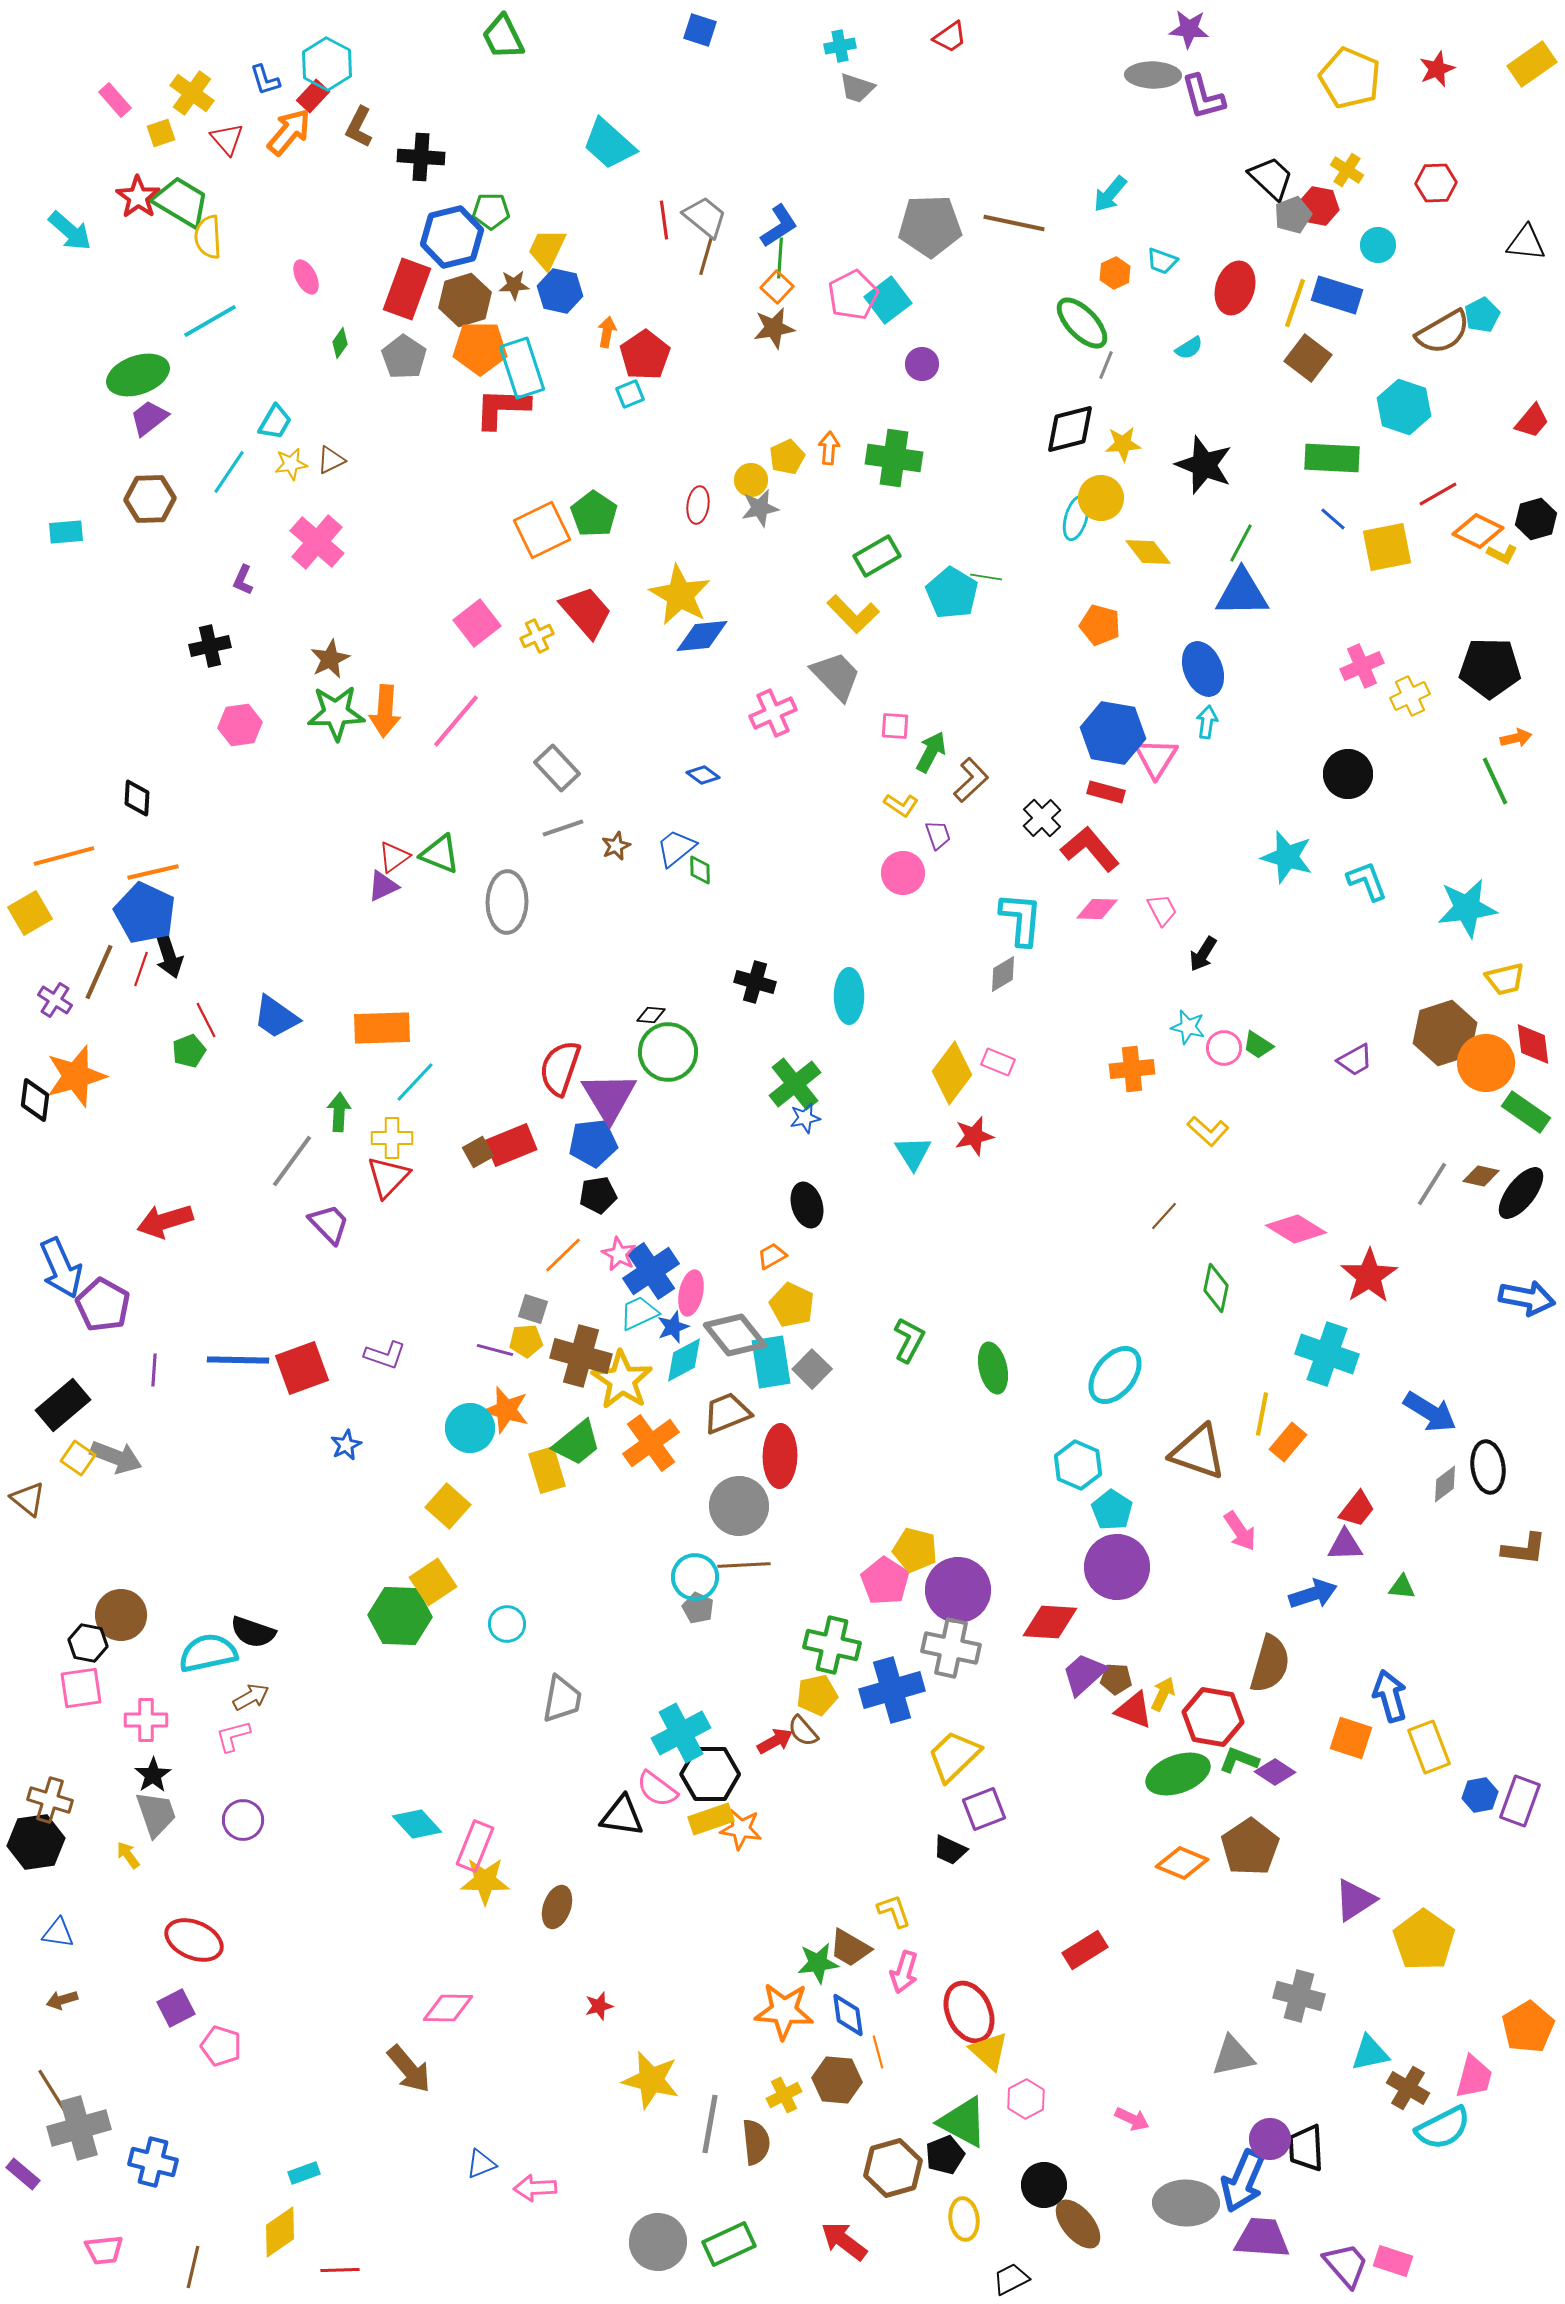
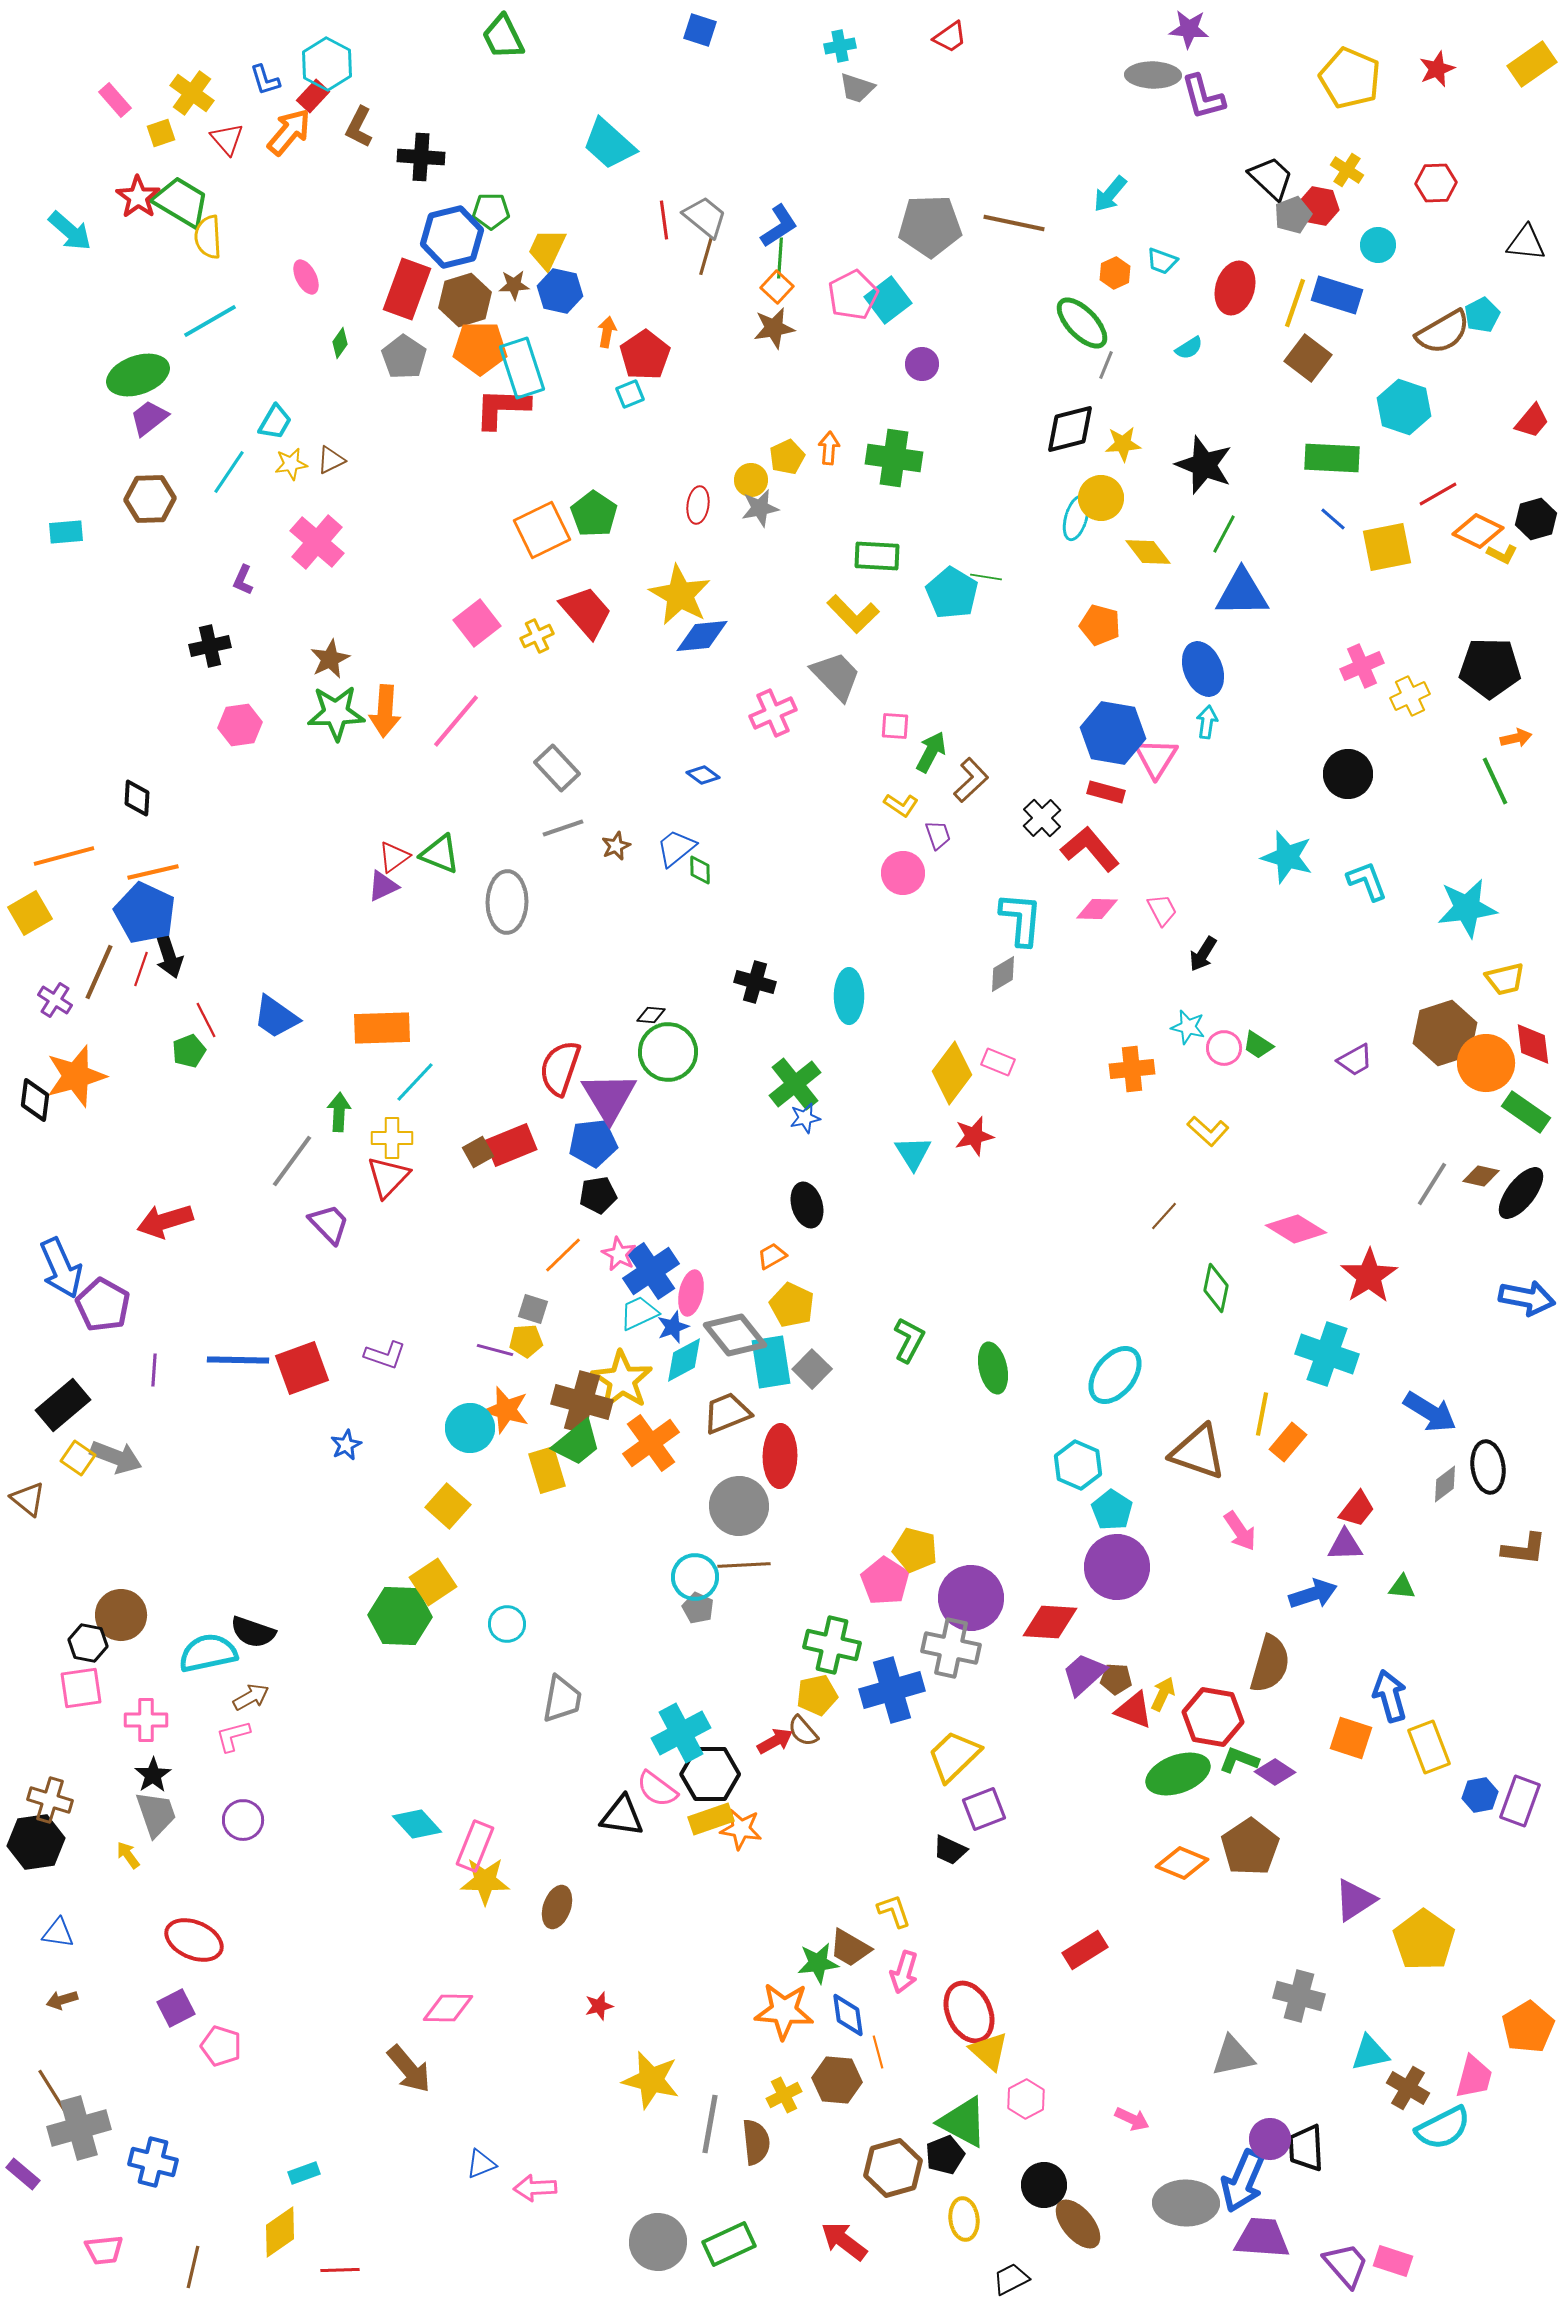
green line at (1241, 543): moved 17 px left, 9 px up
green rectangle at (877, 556): rotated 33 degrees clockwise
brown cross at (581, 1356): moved 1 px right, 46 px down
purple circle at (958, 1590): moved 13 px right, 8 px down
